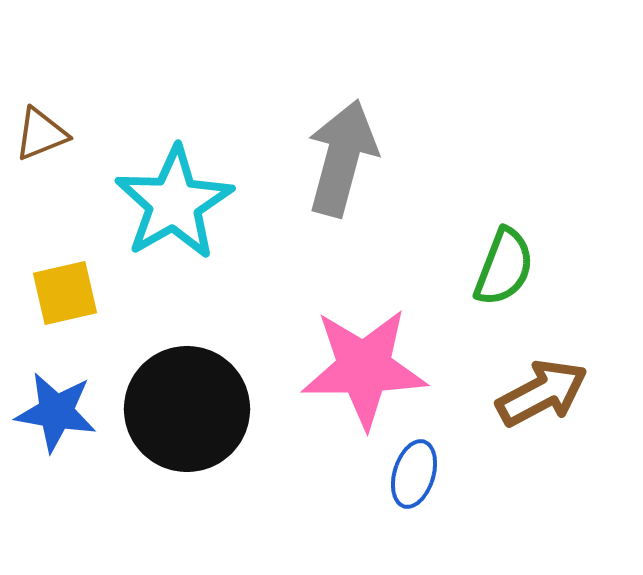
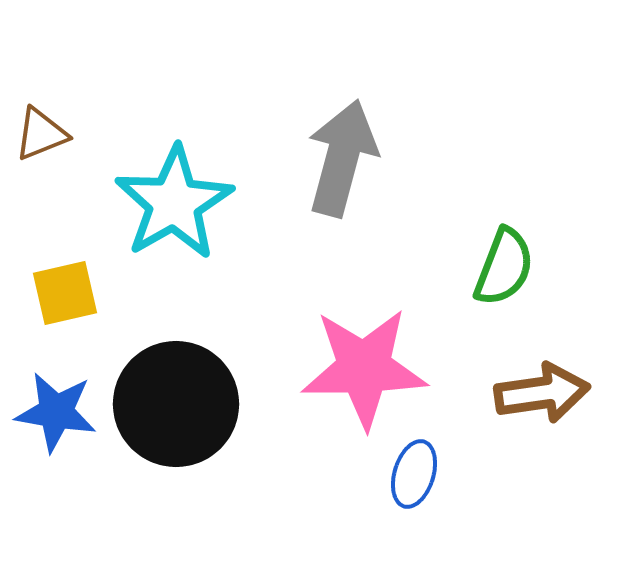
brown arrow: rotated 20 degrees clockwise
black circle: moved 11 px left, 5 px up
